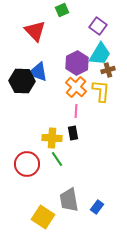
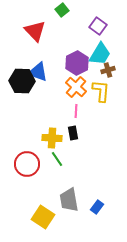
green square: rotated 16 degrees counterclockwise
